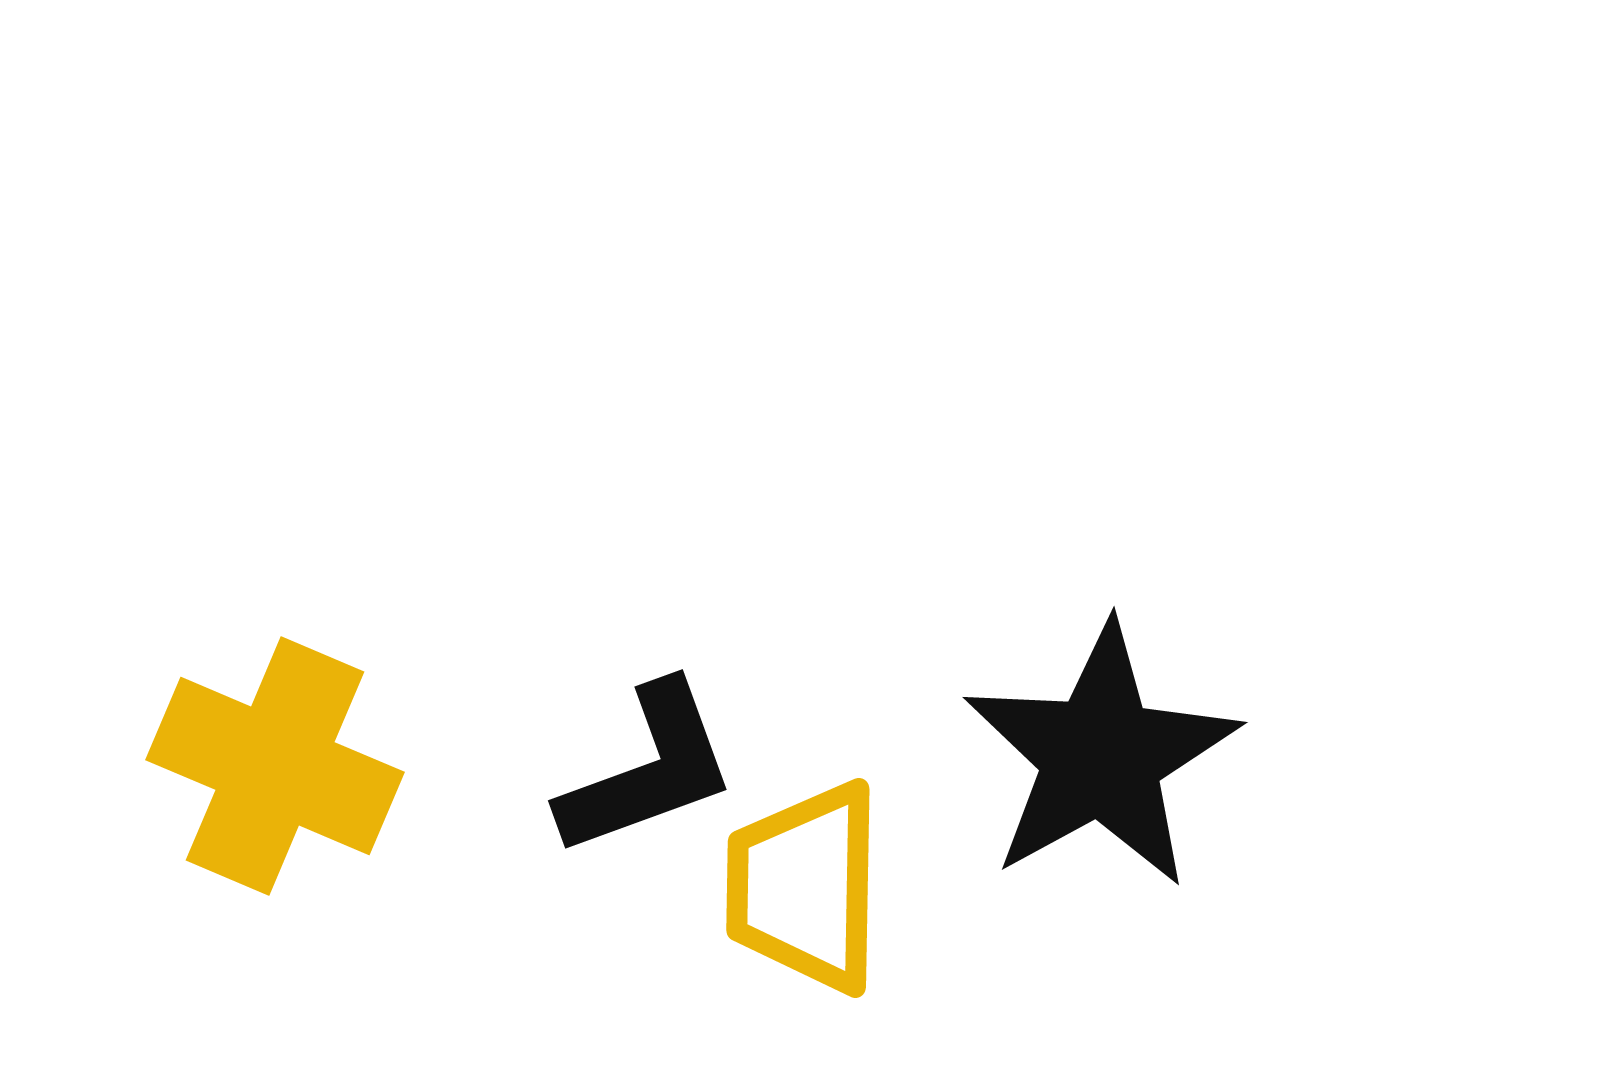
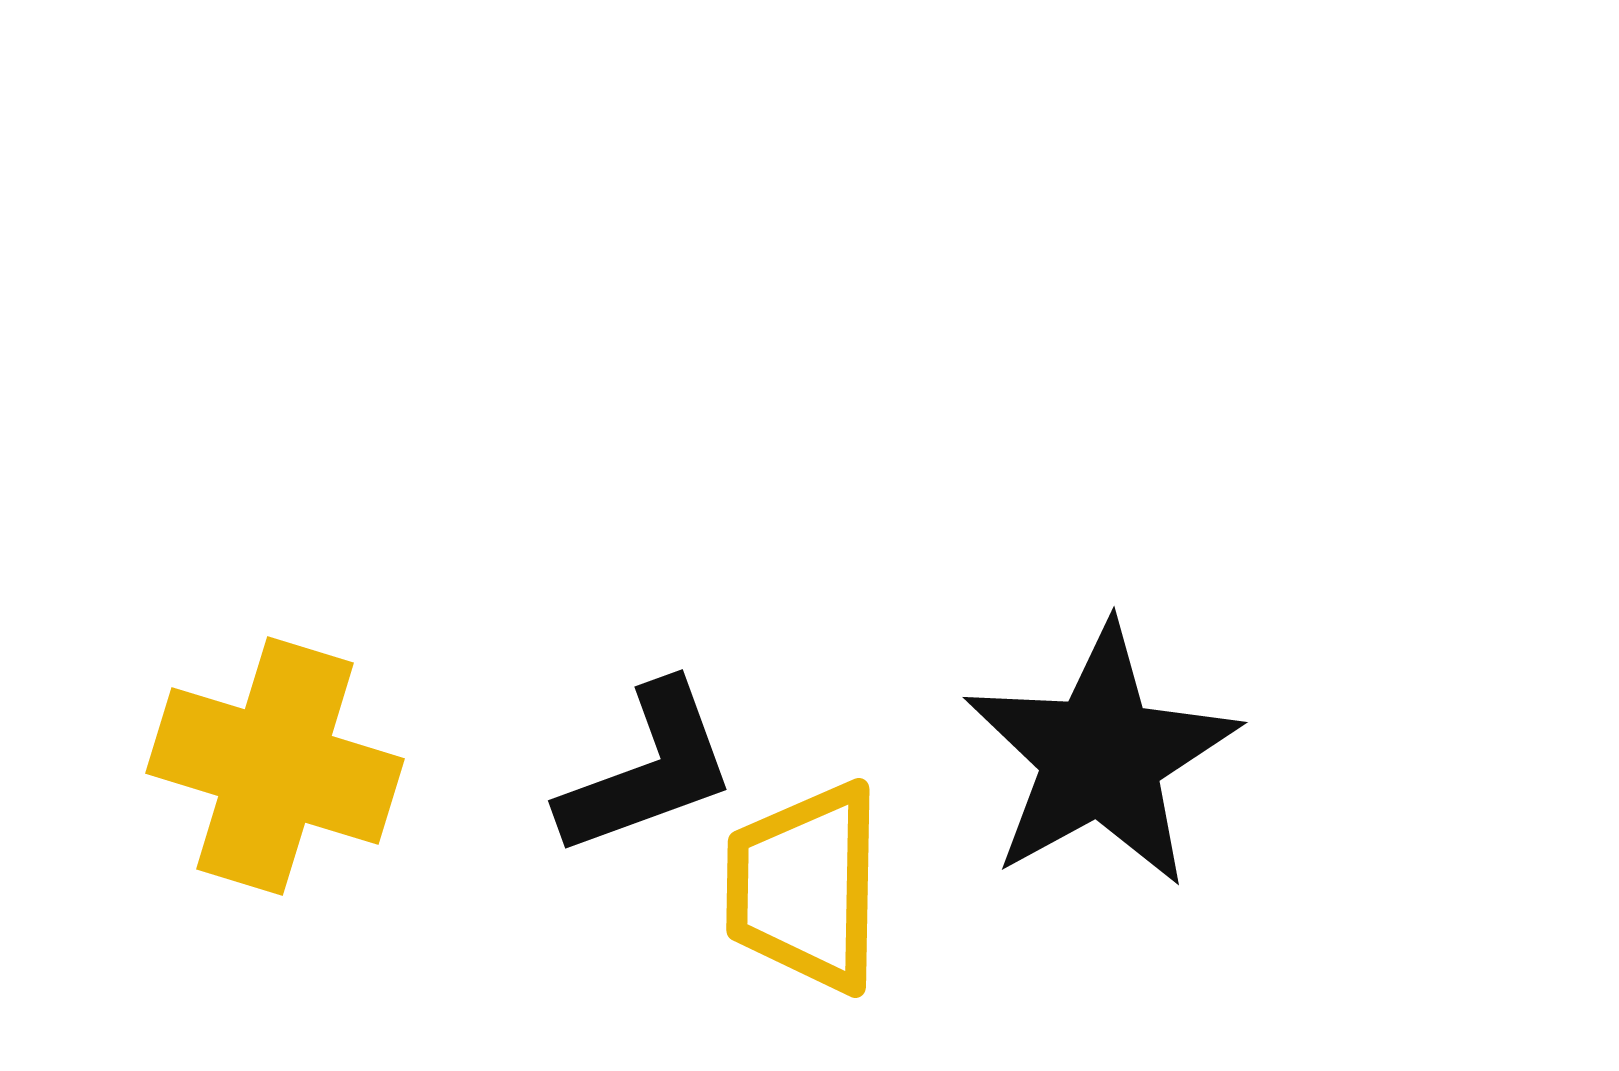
yellow cross: rotated 6 degrees counterclockwise
